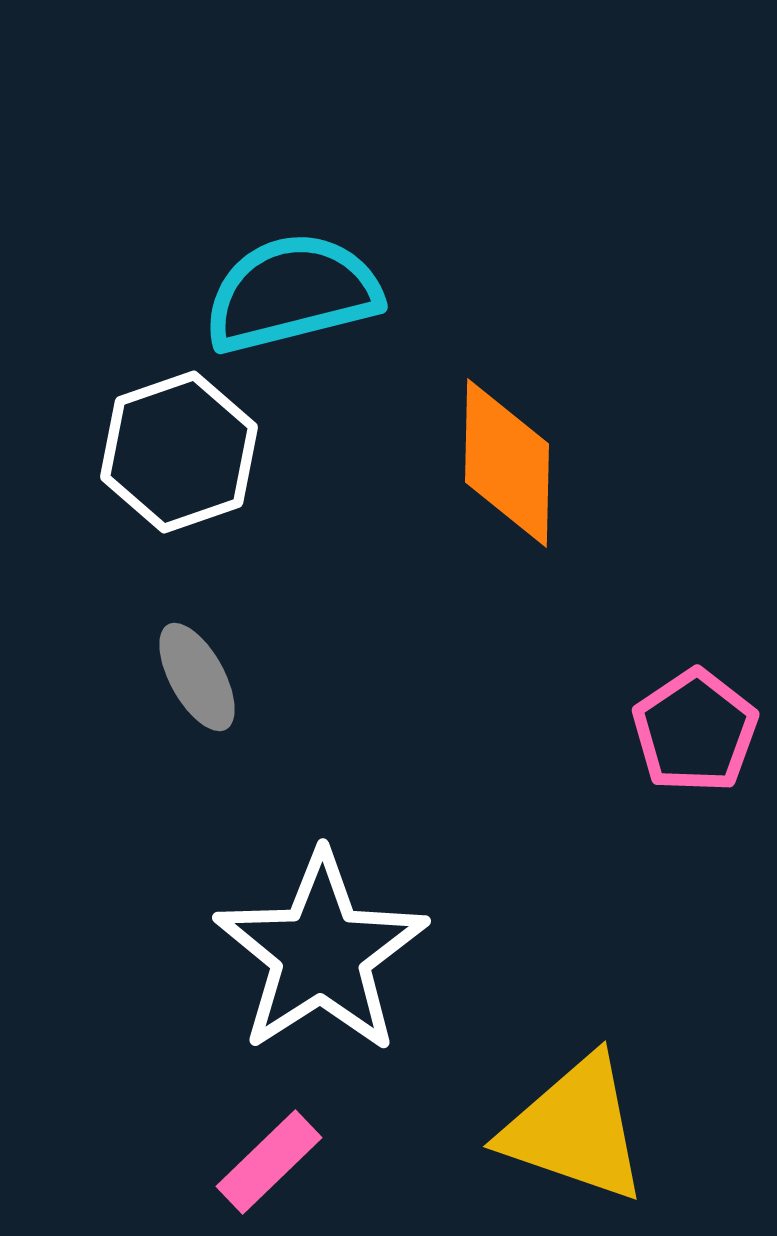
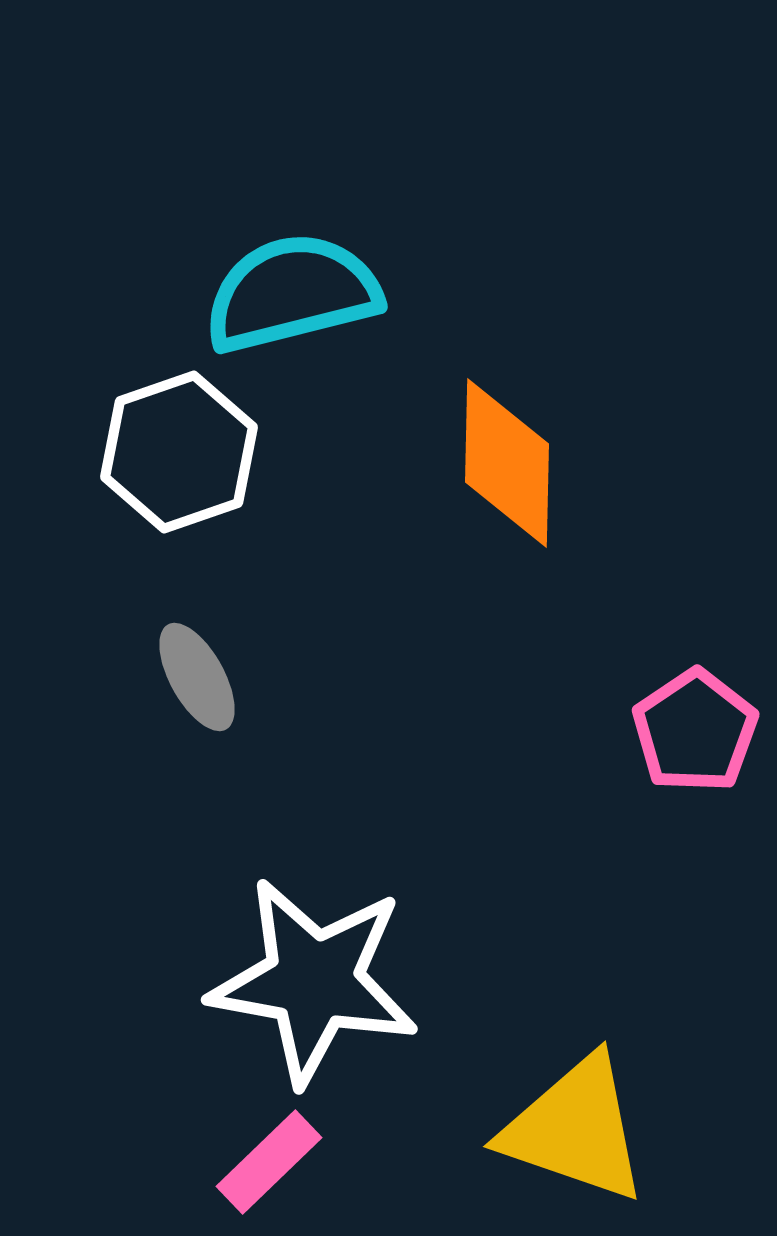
white star: moved 7 px left, 28 px down; rotated 29 degrees counterclockwise
